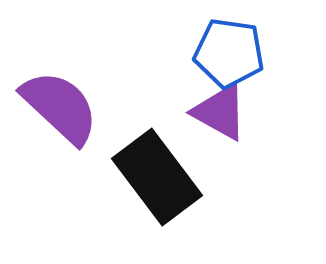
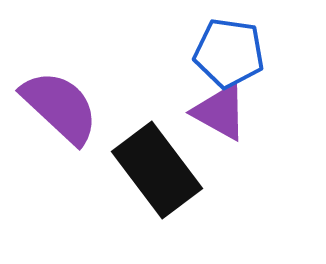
black rectangle: moved 7 px up
